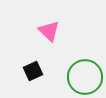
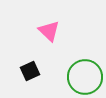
black square: moved 3 px left
